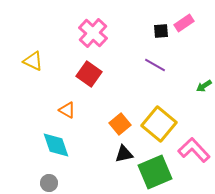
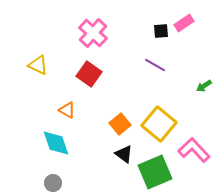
yellow triangle: moved 5 px right, 4 px down
cyan diamond: moved 2 px up
black triangle: rotated 48 degrees clockwise
gray circle: moved 4 px right
